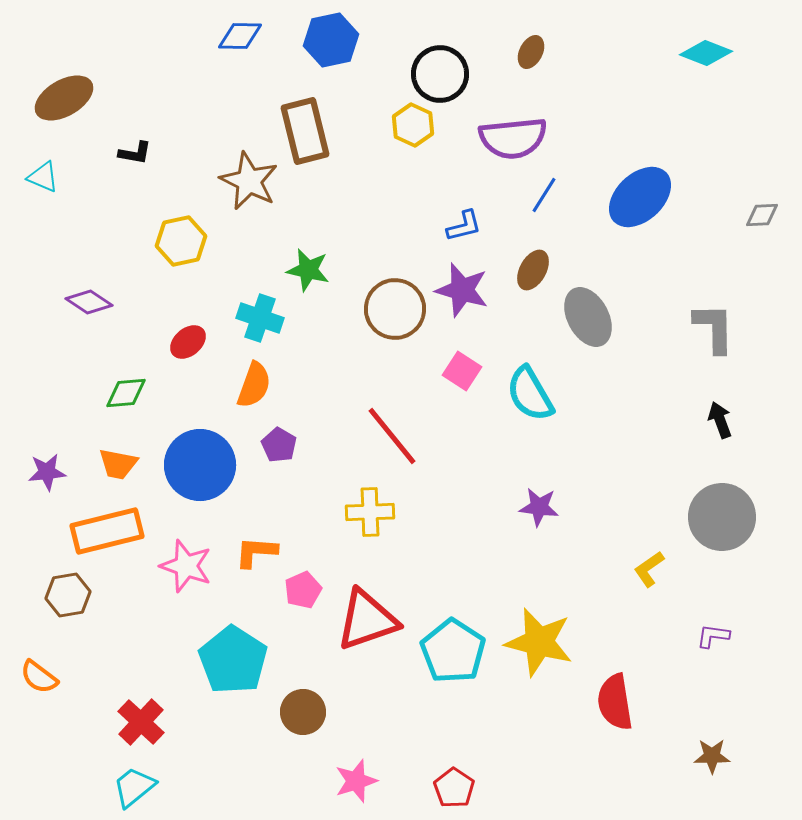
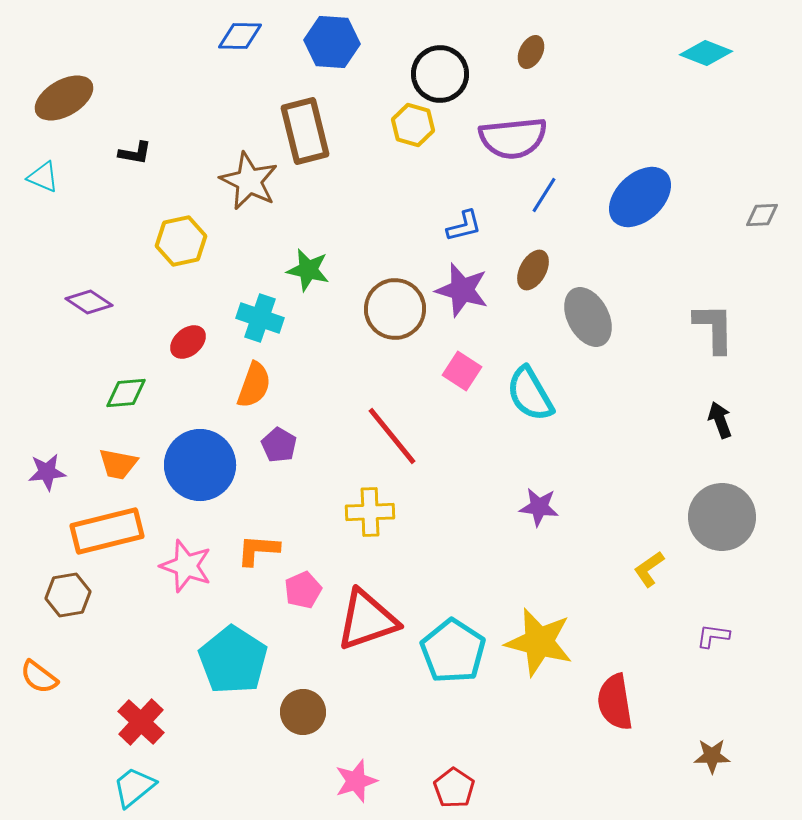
blue hexagon at (331, 40): moved 1 px right, 2 px down; rotated 16 degrees clockwise
yellow hexagon at (413, 125): rotated 9 degrees counterclockwise
orange L-shape at (256, 552): moved 2 px right, 2 px up
